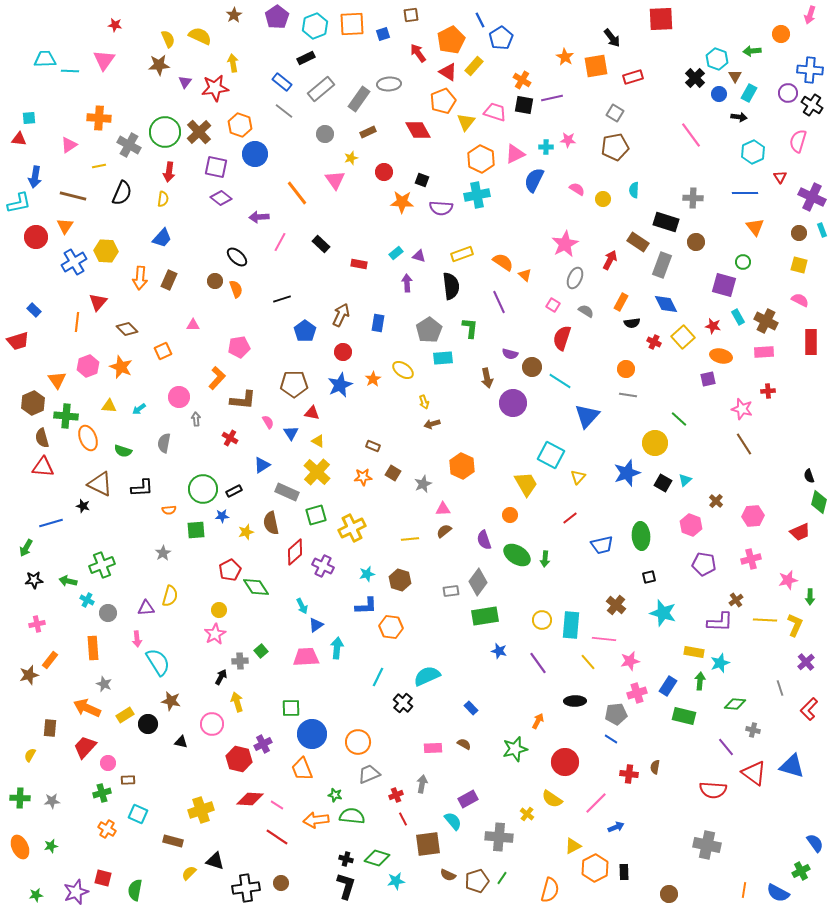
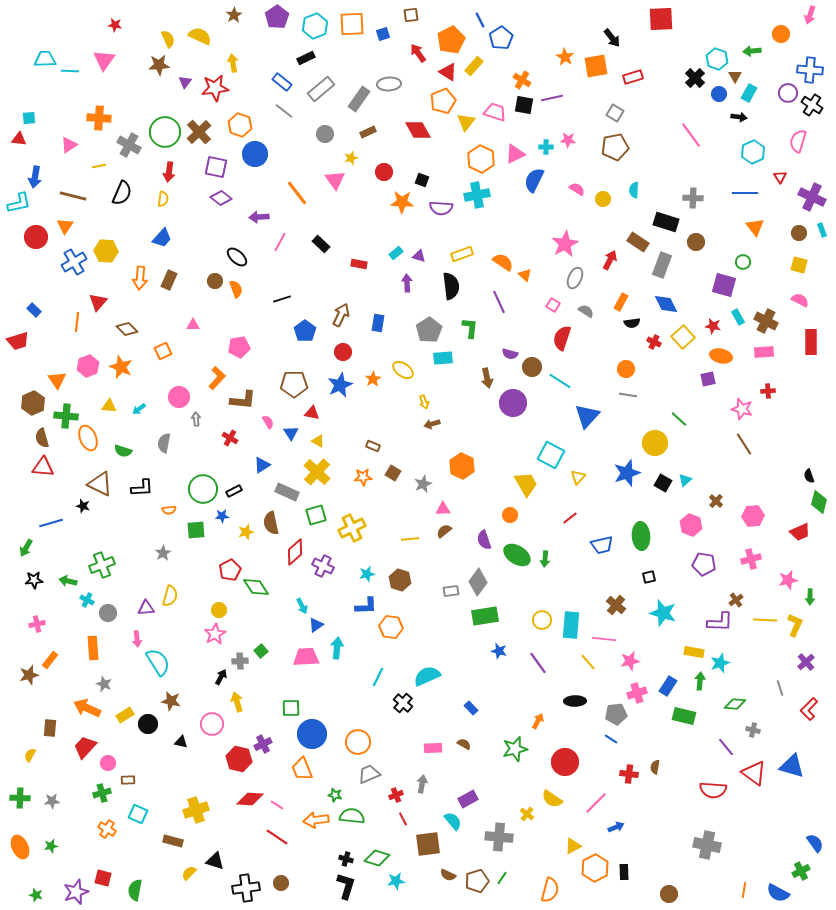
yellow cross at (201, 810): moved 5 px left
green star at (36, 895): rotated 24 degrees clockwise
